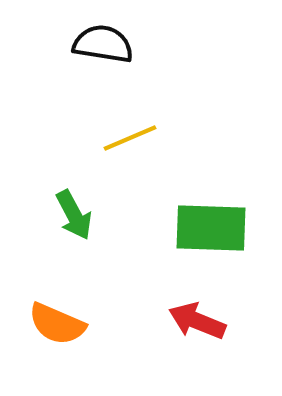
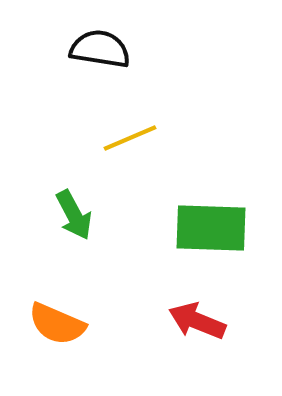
black semicircle: moved 3 px left, 5 px down
